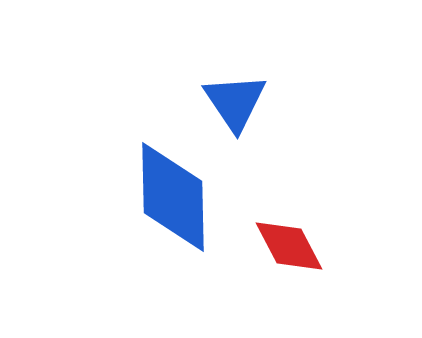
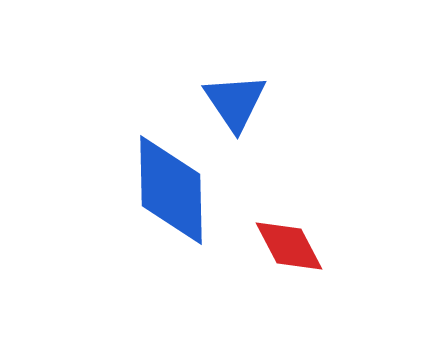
blue diamond: moved 2 px left, 7 px up
